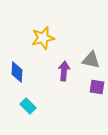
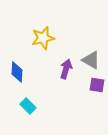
gray triangle: rotated 18 degrees clockwise
purple arrow: moved 2 px right, 2 px up; rotated 12 degrees clockwise
purple square: moved 2 px up
